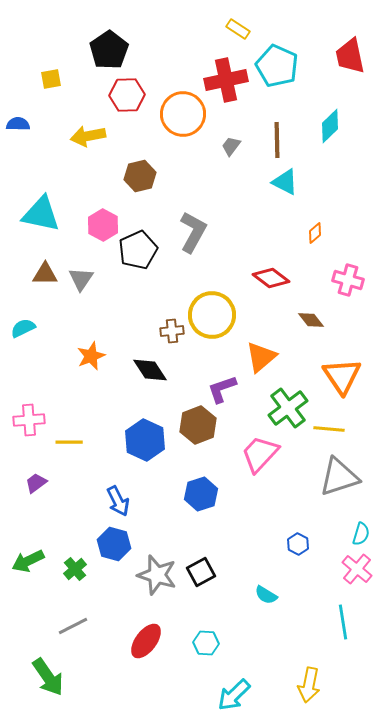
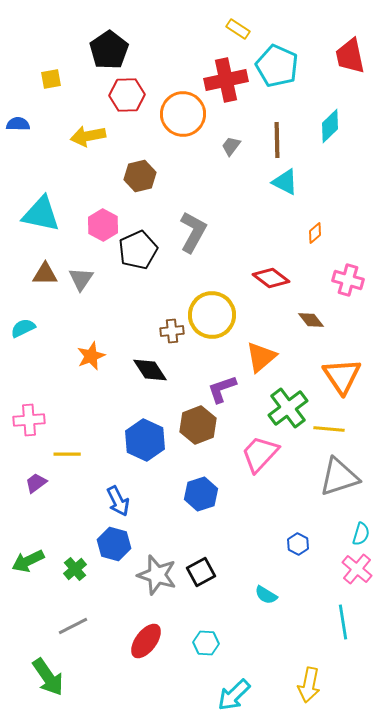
yellow line at (69, 442): moved 2 px left, 12 px down
